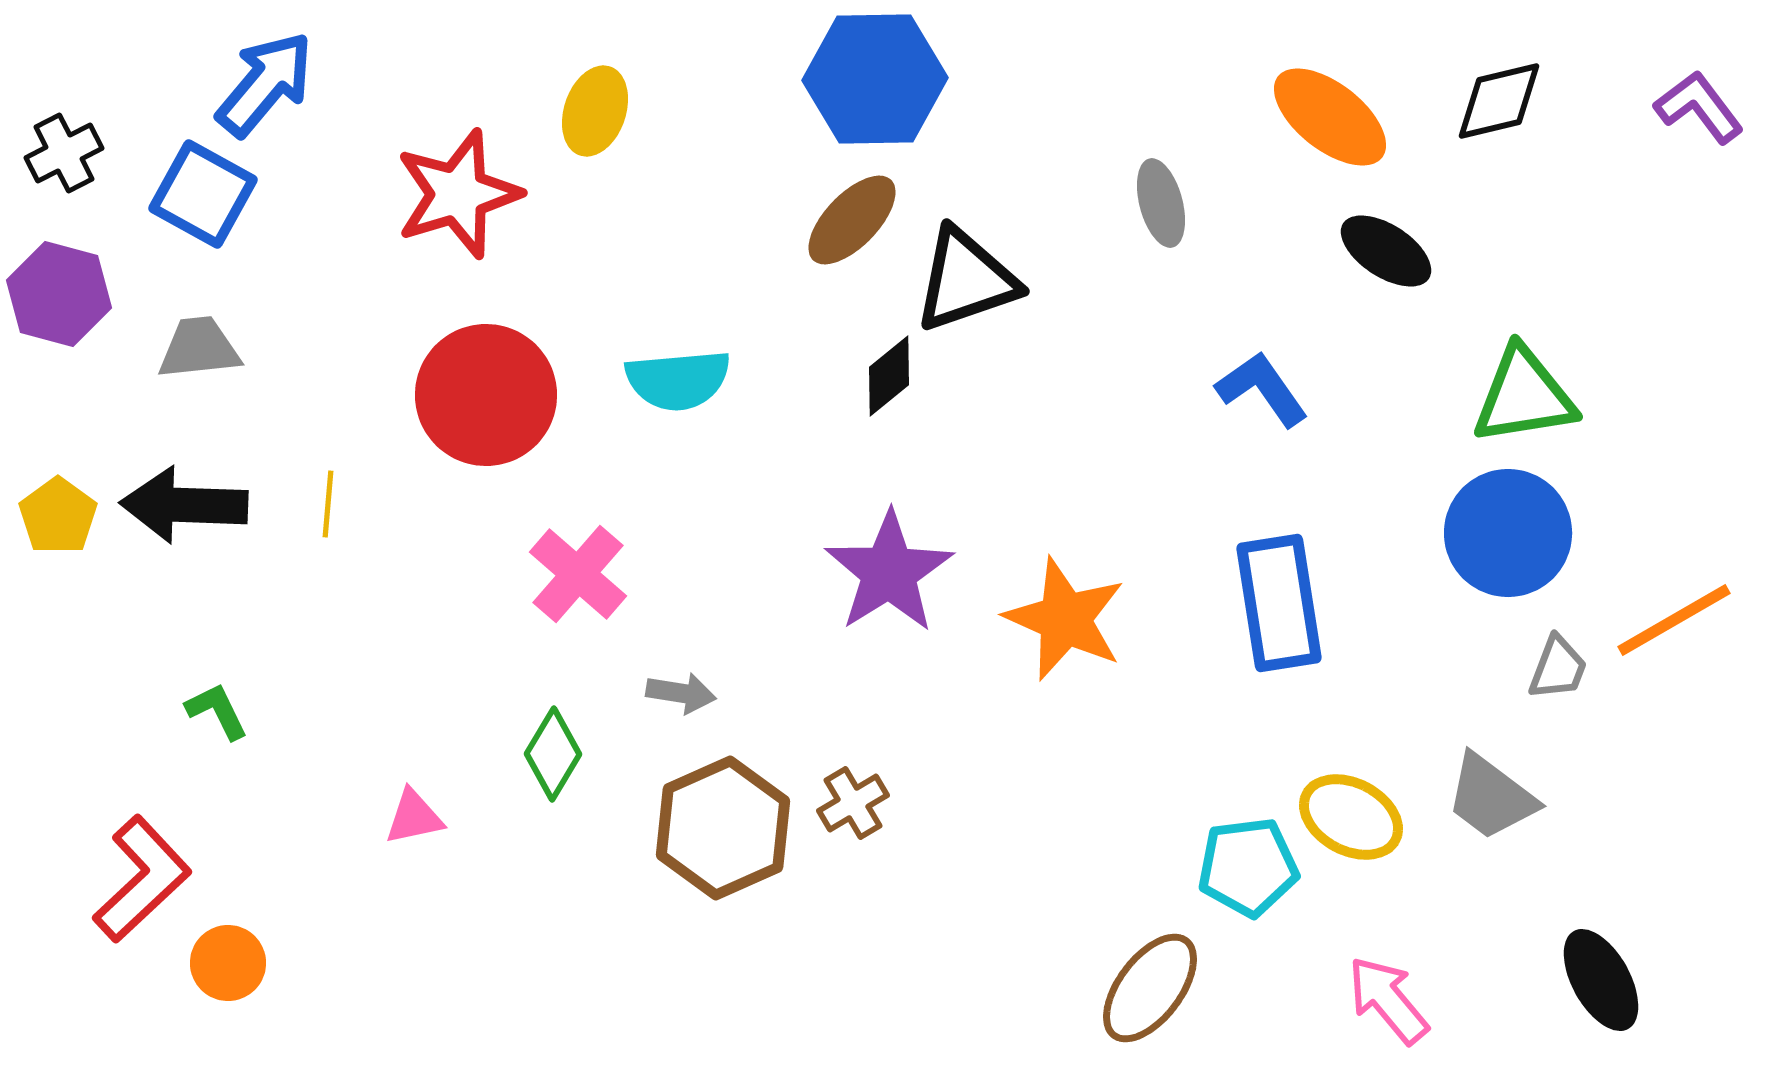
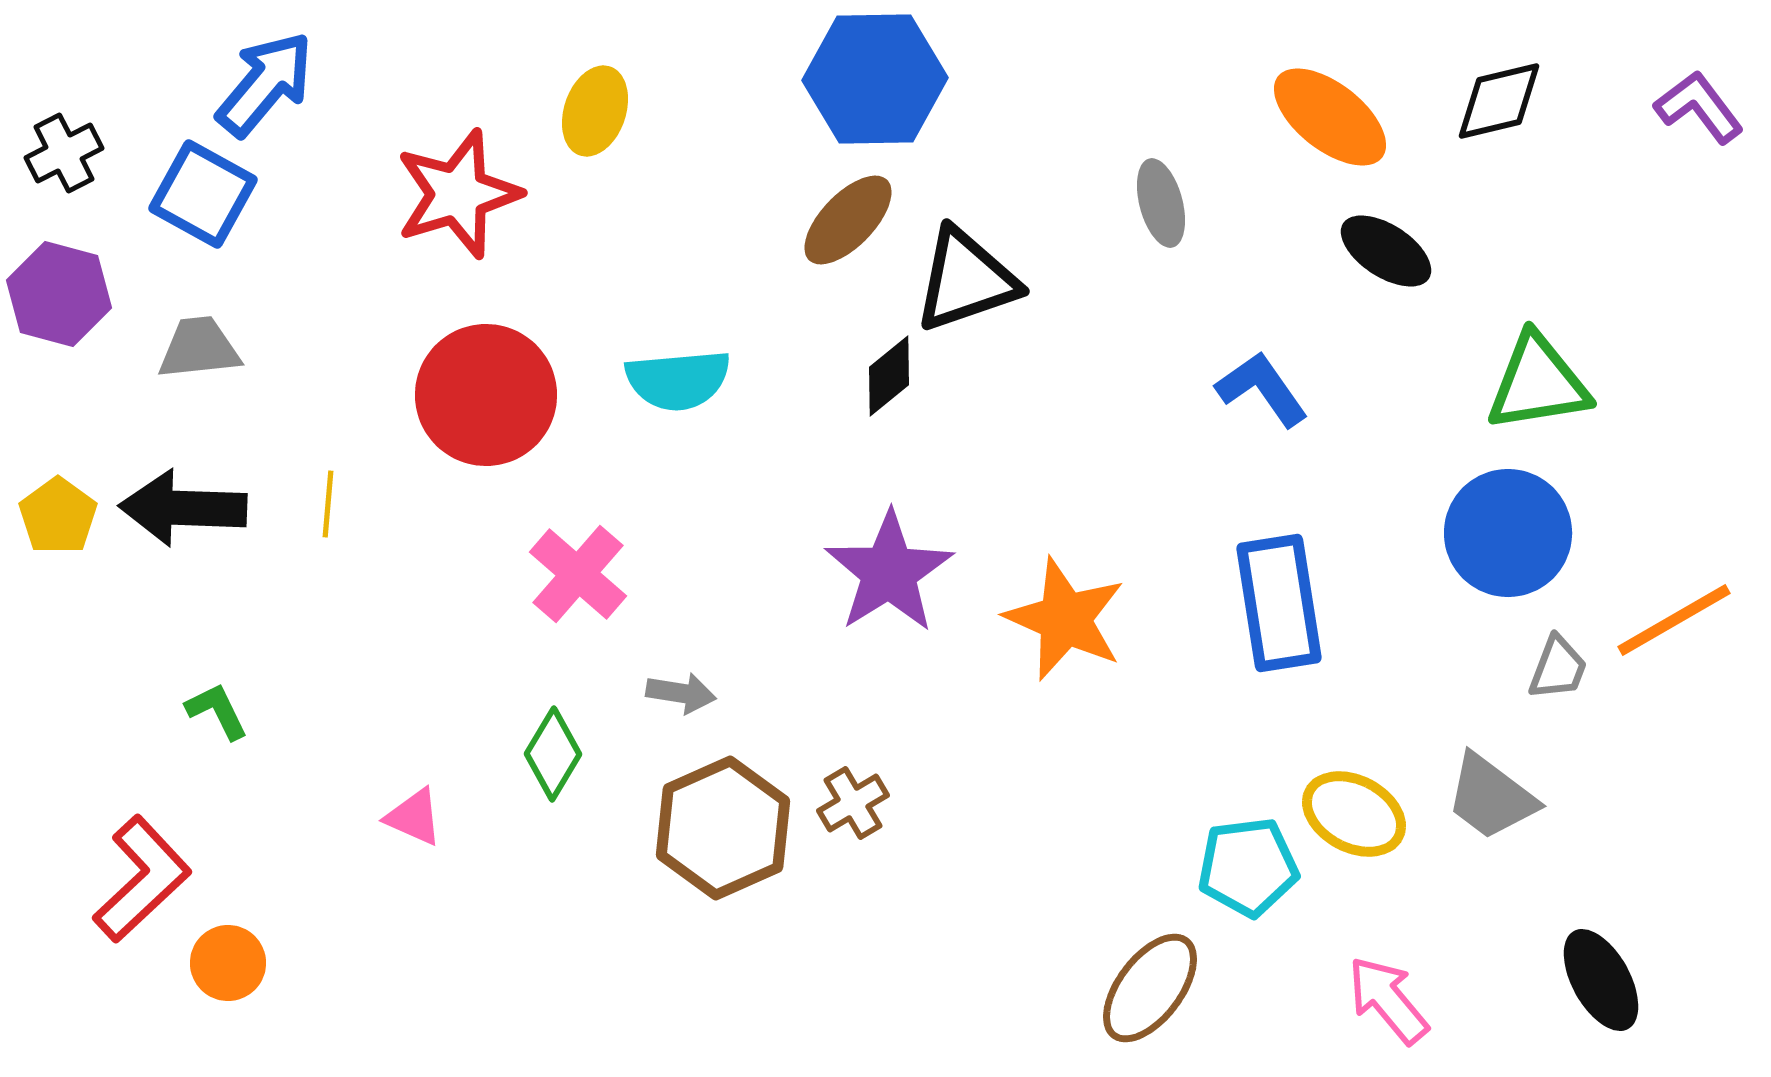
brown ellipse at (852, 220): moved 4 px left
green triangle at (1524, 396): moved 14 px right, 13 px up
black arrow at (184, 505): moved 1 px left, 3 px down
pink triangle at (414, 817): rotated 36 degrees clockwise
yellow ellipse at (1351, 817): moved 3 px right, 3 px up
